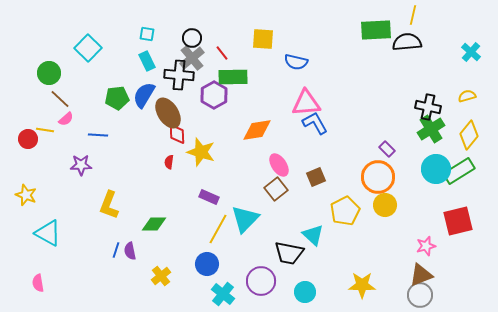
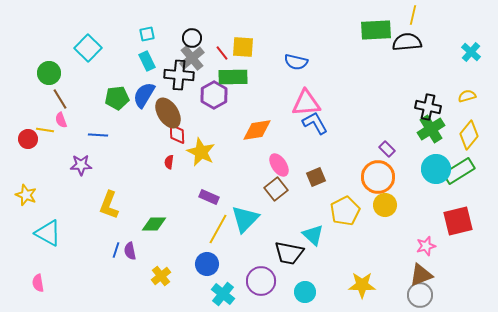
cyan square at (147, 34): rotated 21 degrees counterclockwise
yellow square at (263, 39): moved 20 px left, 8 px down
brown line at (60, 99): rotated 15 degrees clockwise
pink semicircle at (66, 119): moved 5 px left, 1 px down; rotated 112 degrees clockwise
yellow star at (201, 152): rotated 8 degrees clockwise
